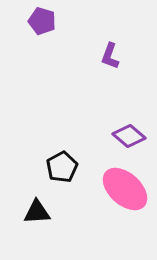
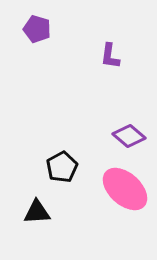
purple pentagon: moved 5 px left, 8 px down
purple L-shape: rotated 12 degrees counterclockwise
